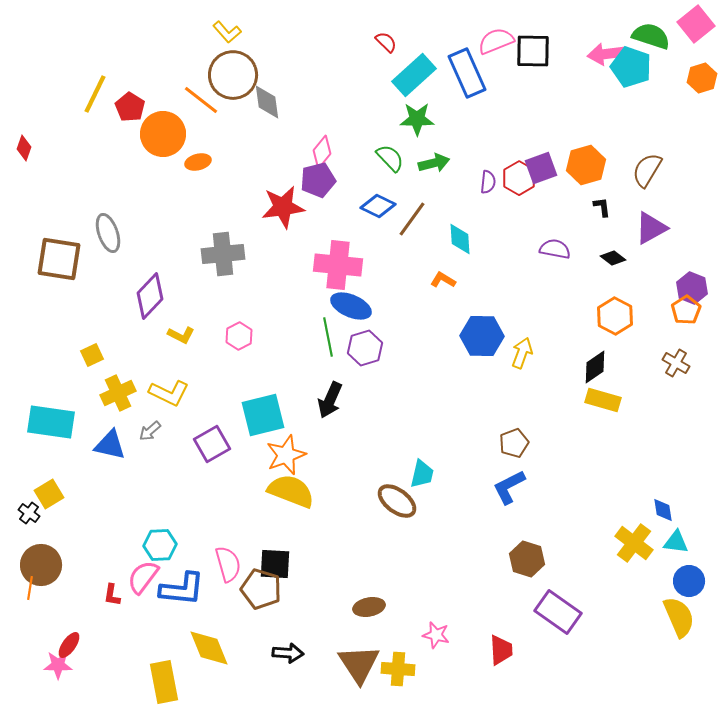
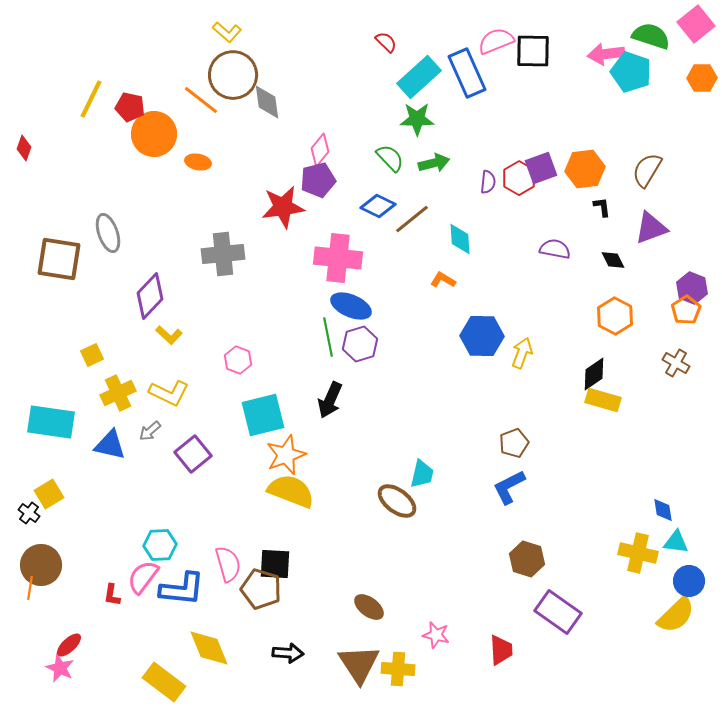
yellow L-shape at (227, 32): rotated 8 degrees counterclockwise
cyan pentagon at (631, 67): moved 5 px down
cyan rectangle at (414, 75): moved 5 px right, 2 px down
orange hexagon at (702, 78): rotated 16 degrees clockwise
yellow line at (95, 94): moved 4 px left, 5 px down
red pentagon at (130, 107): rotated 20 degrees counterclockwise
orange circle at (163, 134): moved 9 px left
pink diamond at (322, 152): moved 2 px left, 2 px up
orange ellipse at (198, 162): rotated 25 degrees clockwise
orange hexagon at (586, 165): moved 1 px left, 4 px down; rotated 9 degrees clockwise
brown line at (412, 219): rotated 15 degrees clockwise
purple triangle at (651, 228): rotated 9 degrees clockwise
black diamond at (613, 258): moved 2 px down; rotated 25 degrees clockwise
pink cross at (338, 265): moved 7 px up
yellow L-shape at (181, 335): moved 12 px left; rotated 16 degrees clockwise
pink hexagon at (239, 336): moved 1 px left, 24 px down; rotated 12 degrees counterclockwise
purple hexagon at (365, 348): moved 5 px left, 4 px up
black diamond at (595, 367): moved 1 px left, 7 px down
purple square at (212, 444): moved 19 px left, 10 px down; rotated 9 degrees counterclockwise
yellow cross at (634, 543): moved 4 px right, 10 px down; rotated 24 degrees counterclockwise
brown ellipse at (369, 607): rotated 48 degrees clockwise
yellow semicircle at (679, 617): moved 3 px left, 2 px up; rotated 69 degrees clockwise
red ellipse at (69, 645): rotated 12 degrees clockwise
pink star at (58, 665): moved 2 px right, 3 px down; rotated 24 degrees clockwise
yellow rectangle at (164, 682): rotated 42 degrees counterclockwise
